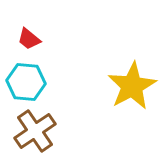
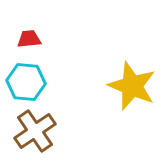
red trapezoid: rotated 135 degrees clockwise
yellow star: rotated 21 degrees counterclockwise
